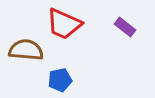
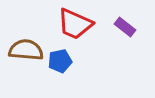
red trapezoid: moved 11 px right
blue pentagon: moved 19 px up
